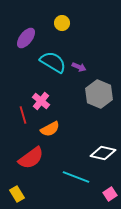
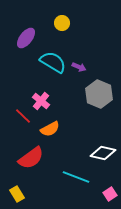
red line: moved 1 px down; rotated 30 degrees counterclockwise
